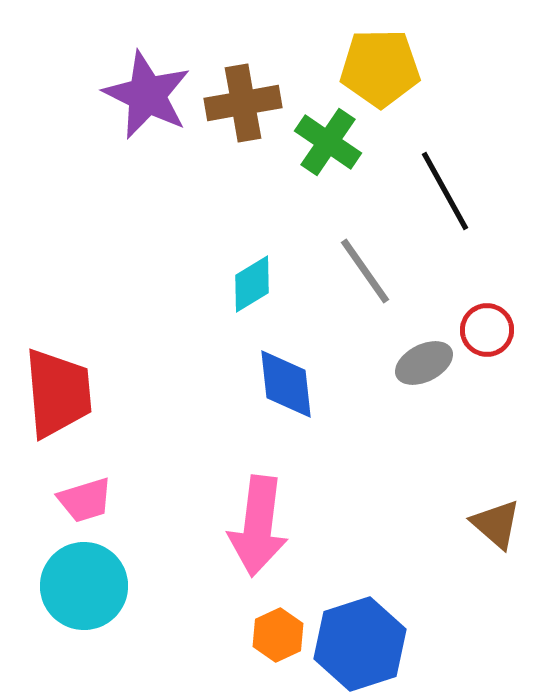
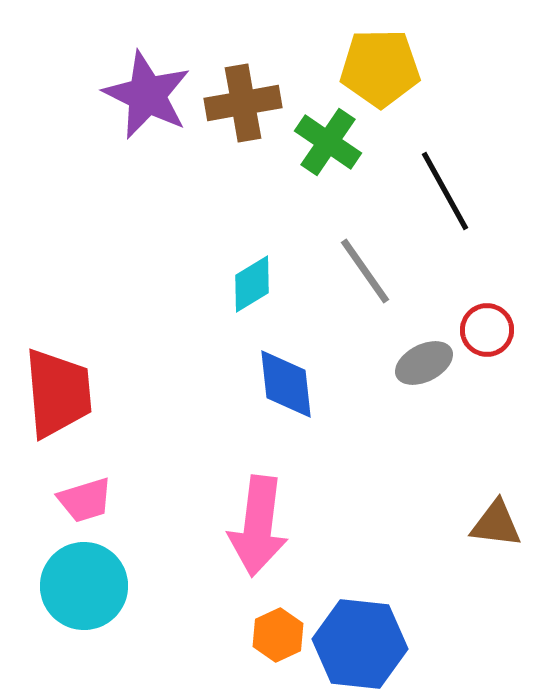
brown triangle: rotated 34 degrees counterclockwise
blue hexagon: rotated 24 degrees clockwise
